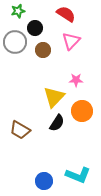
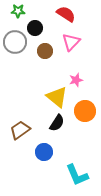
green star: rotated 16 degrees clockwise
pink triangle: moved 1 px down
brown circle: moved 2 px right, 1 px down
pink star: rotated 16 degrees counterclockwise
yellow triangle: moved 3 px right; rotated 35 degrees counterclockwise
orange circle: moved 3 px right
brown trapezoid: rotated 115 degrees clockwise
cyan L-shape: moved 1 px left; rotated 45 degrees clockwise
blue circle: moved 29 px up
